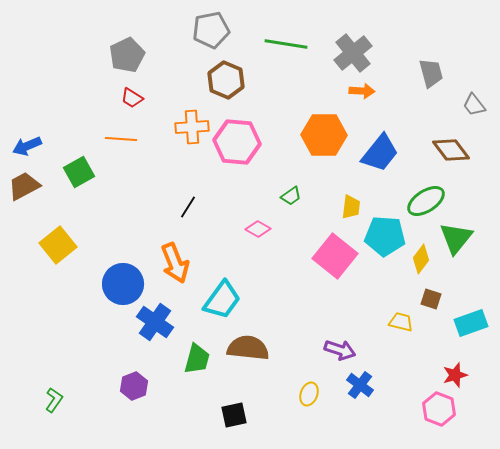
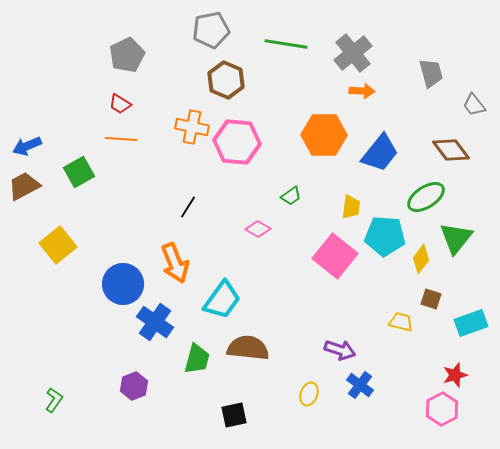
red trapezoid at (132, 98): moved 12 px left, 6 px down
orange cross at (192, 127): rotated 16 degrees clockwise
green ellipse at (426, 201): moved 4 px up
pink hexagon at (439, 409): moved 3 px right; rotated 12 degrees clockwise
